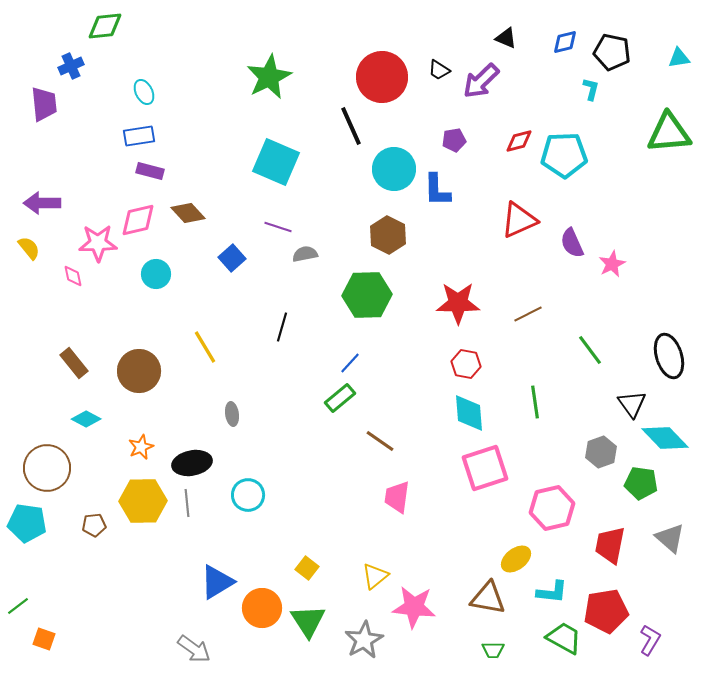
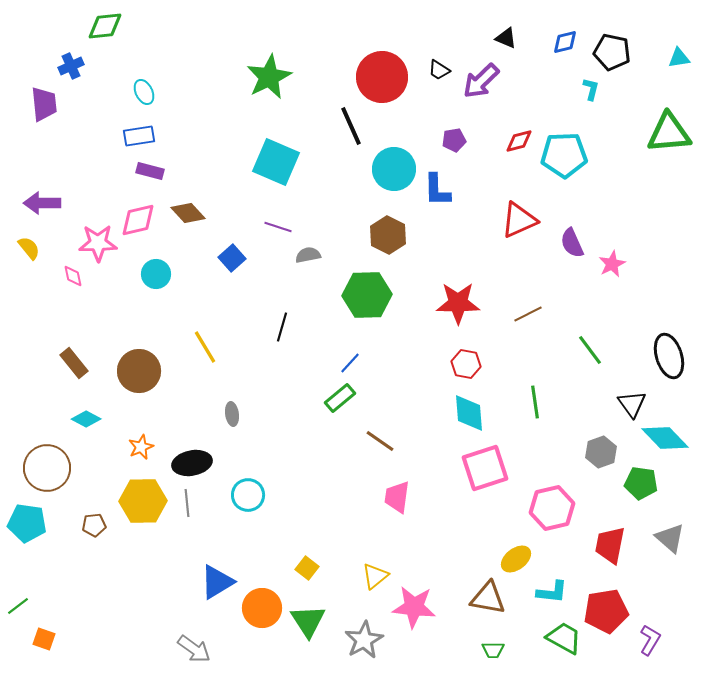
gray semicircle at (305, 254): moved 3 px right, 1 px down
